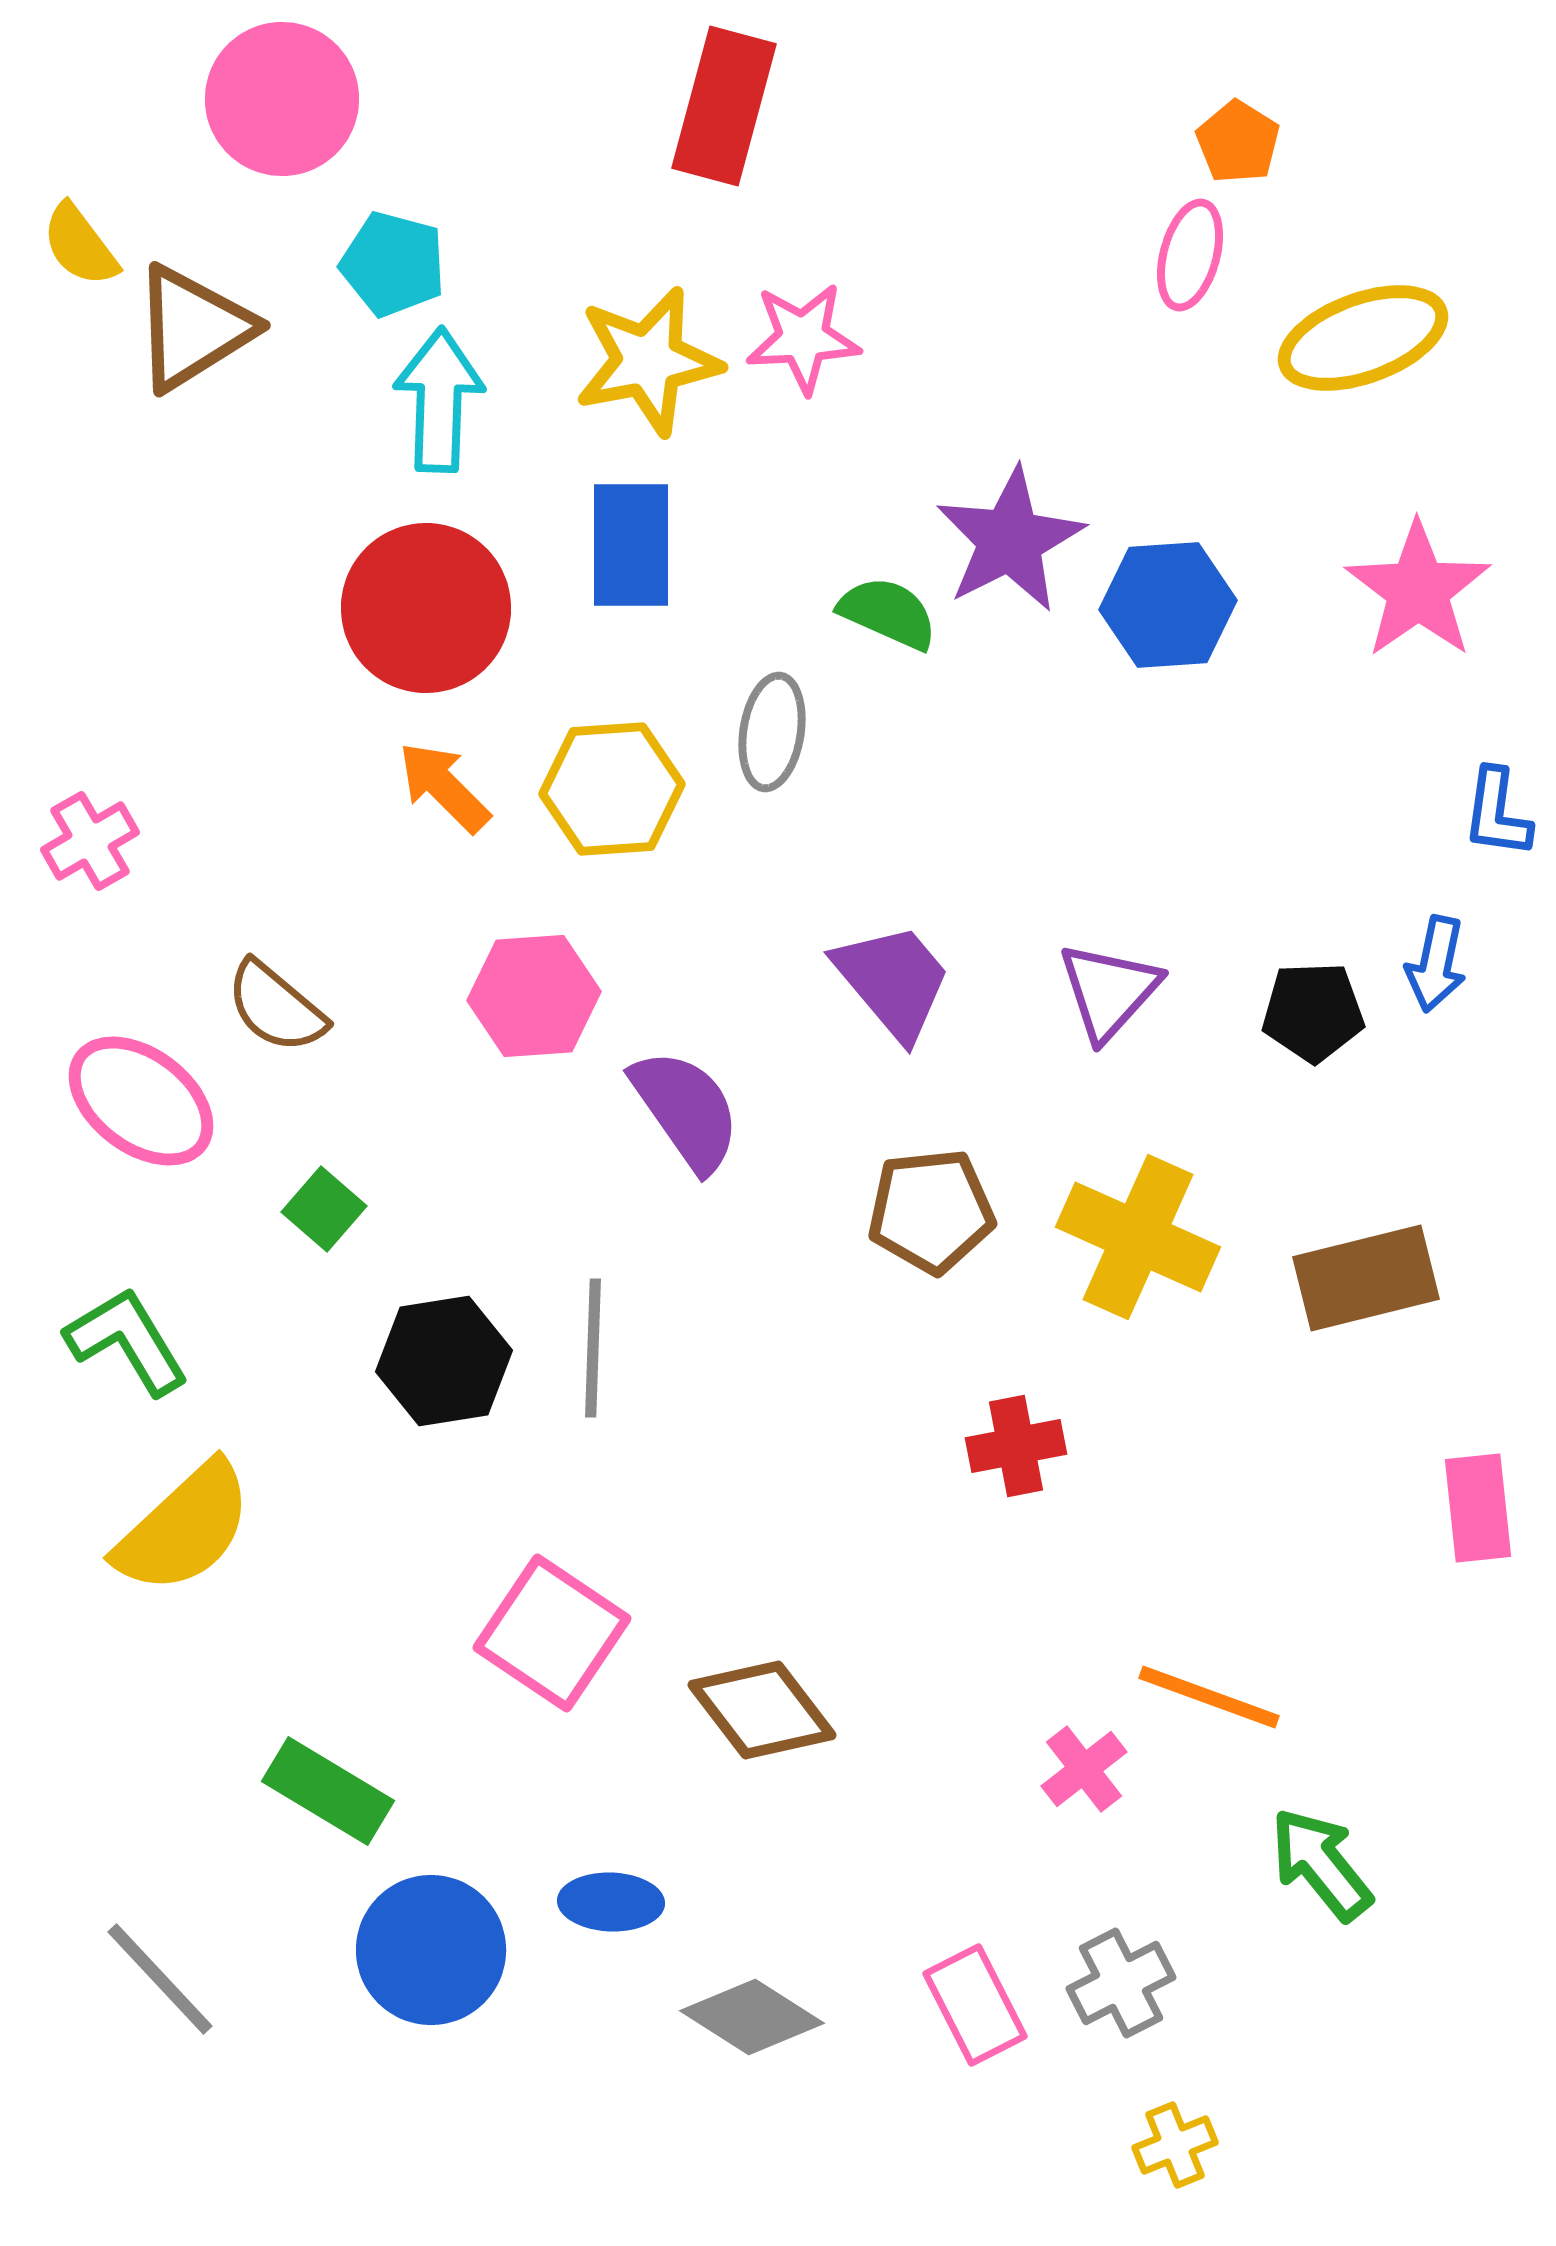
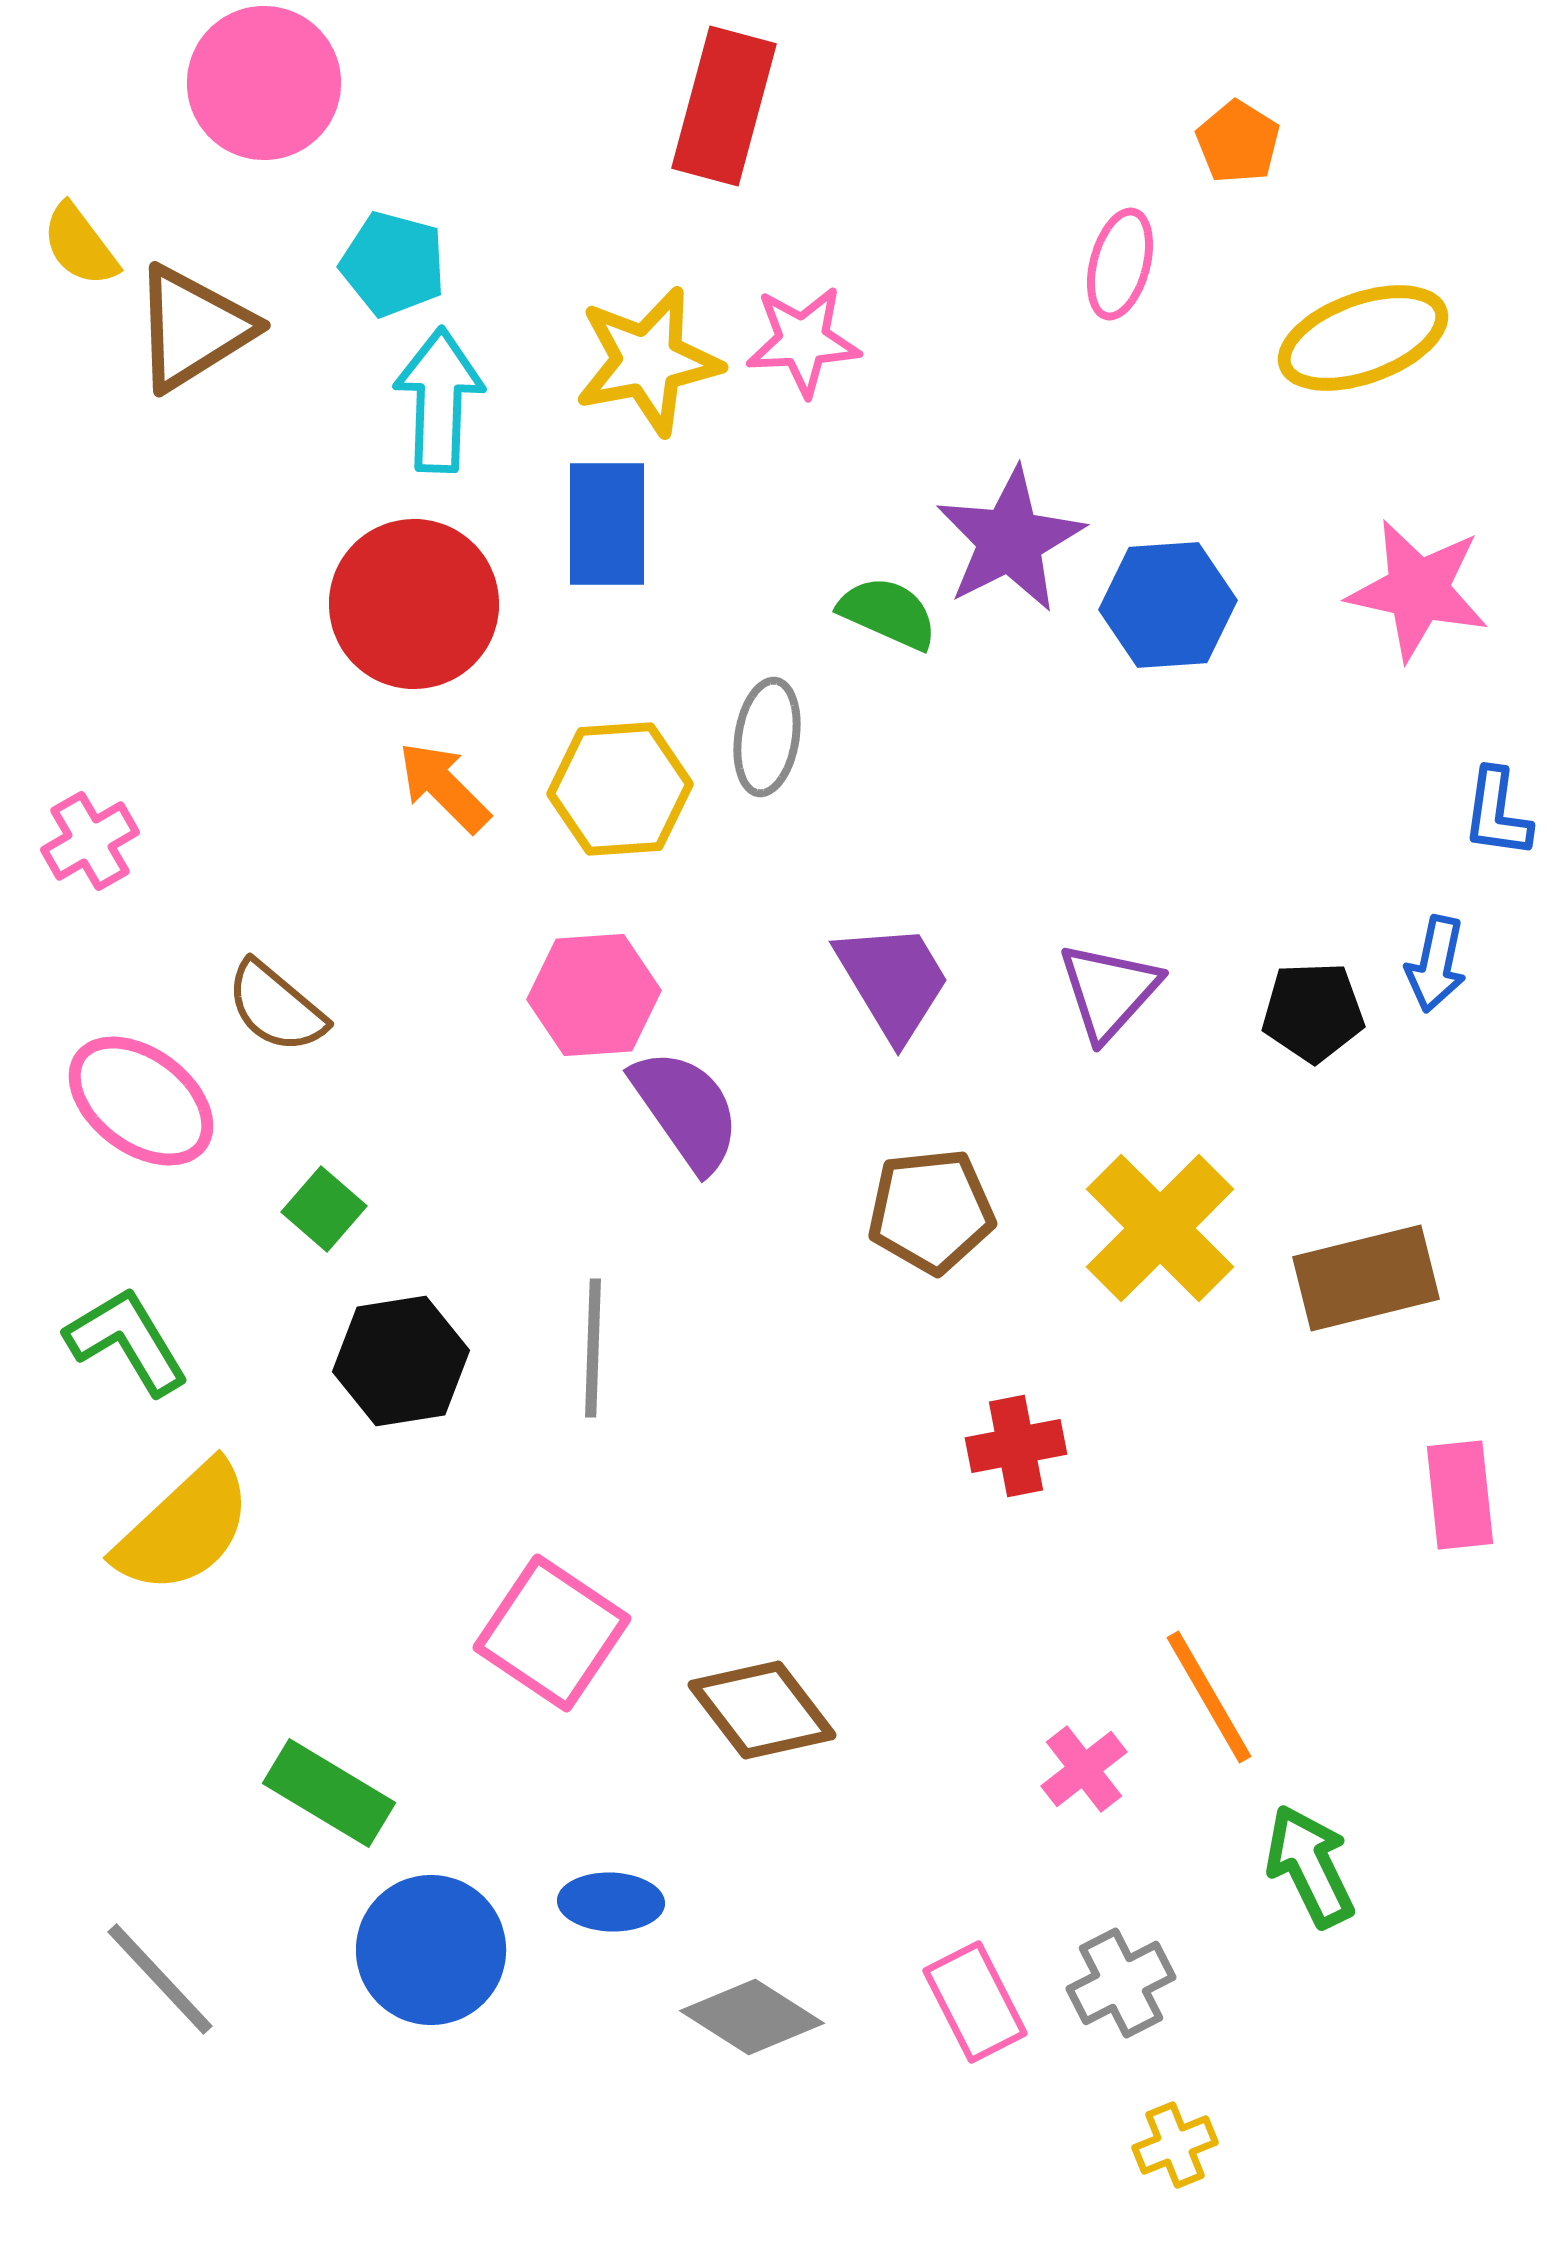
pink circle at (282, 99): moved 18 px left, 16 px up
pink ellipse at (1190, 255): moved 70 px left, 9 px down
pink star at (803, 338): moved 3 px down
blue rectangle at (631, 545): moved 24 px left, 21 px up
pink star at (1418, 590): rotated 25 degrees counterclockwise
red circle at (426, 608): moved 12 px left, 4 px up
gray ellipse at (772, 732): moved 5 px left, 5 px down
yellow hexagon at (612, 789): moved 8 px right
purple trapezoid at (893, 981): rotated 9 degrees clockwise
pink hexagon at (534, 996): moved 60 px right, 1 px up
yellow cross at (1138, 1237): moved 22 px right, 9 px up; rotated 21 degrees clockwise
black hexagon at (444, 1361): moved 43 px left
pink rectangle at (1478, 1508): moved 18 px left, 13 px up
orange line at (1209, 1697): rotated 40 degrees clockwise
green rectangle at (328, 1791): moved 1 px right, 2 px down
green arrow at (1321, 1864): moved 11 px left, 2 px down; rotated 13 degrees clockwise
pink rectangle at (975, 2005): moved 3 px up
